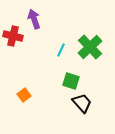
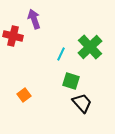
cyan line: moved 4 px down
